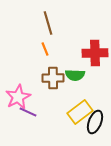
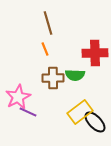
black ellipse: rotated 65 degrees counterclockwise
